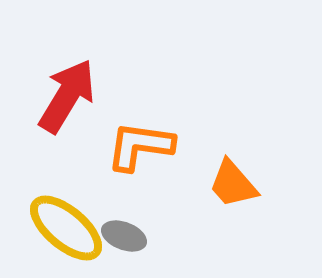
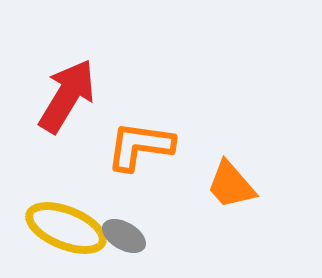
orange trapezoid: moved 2 px left, 1 px down
yellow ellipse: rotated 18 degrees counterclockwise
gray ellipse: rotated 9 degrees clockwise
